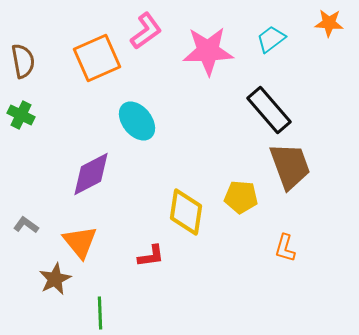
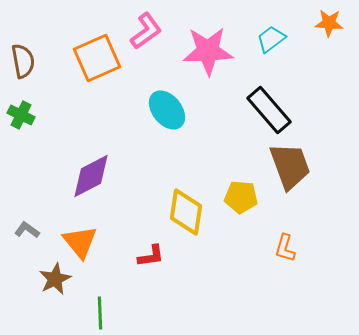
cyan ellipse: moved 30 px right, 11 px up
purple diamond: moved 2 px down
gray L-shape: moved 1 px right, 5 px down
